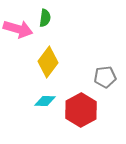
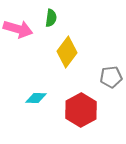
green semicircle: moved 6 px right
yellow diamond: moved 19 px right, 10 px up
gray pentagon: moved 6 px right
cyan diamond: moved 9 px left, 3 px up
